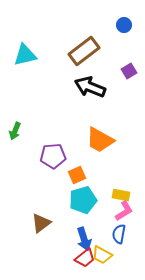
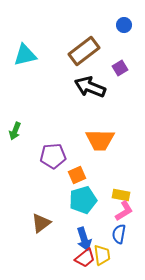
purple square: moved 9 px left, 3 px up
orange trapezoid: rotated 28 degrees counterclockwise
yellow trapezoid: rotated 125 degrees counterclockwise
